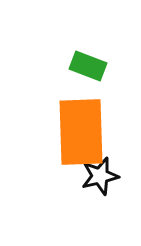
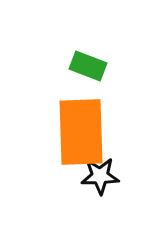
black star: rotated 12 degrees clockwise
